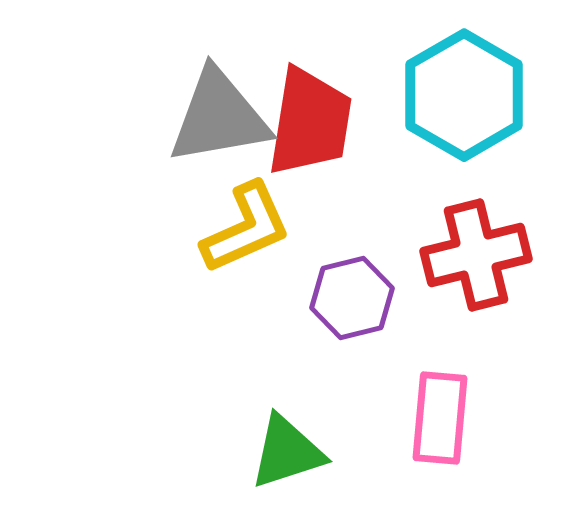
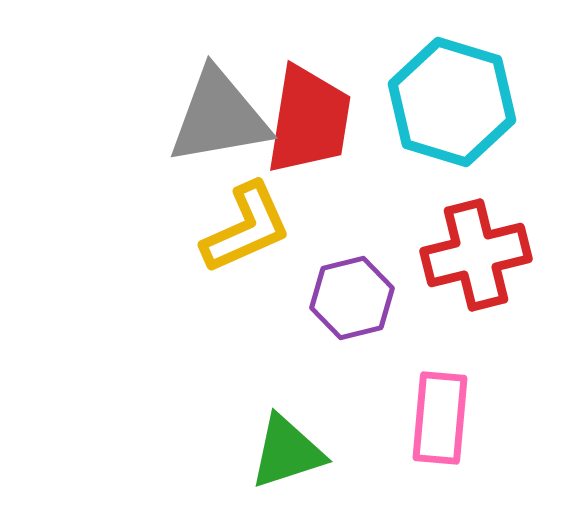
cyan hexagon: moved 12 px left, 7 px down; rotated 13 degrees counterclockwise
red trapezoid: moved 1 px left, 2 px up
